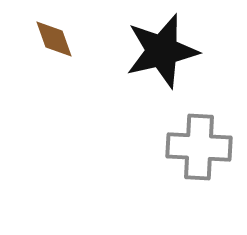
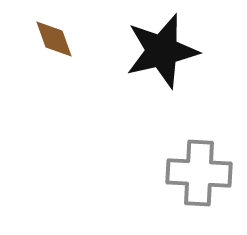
gray cross: moved 26 px down
